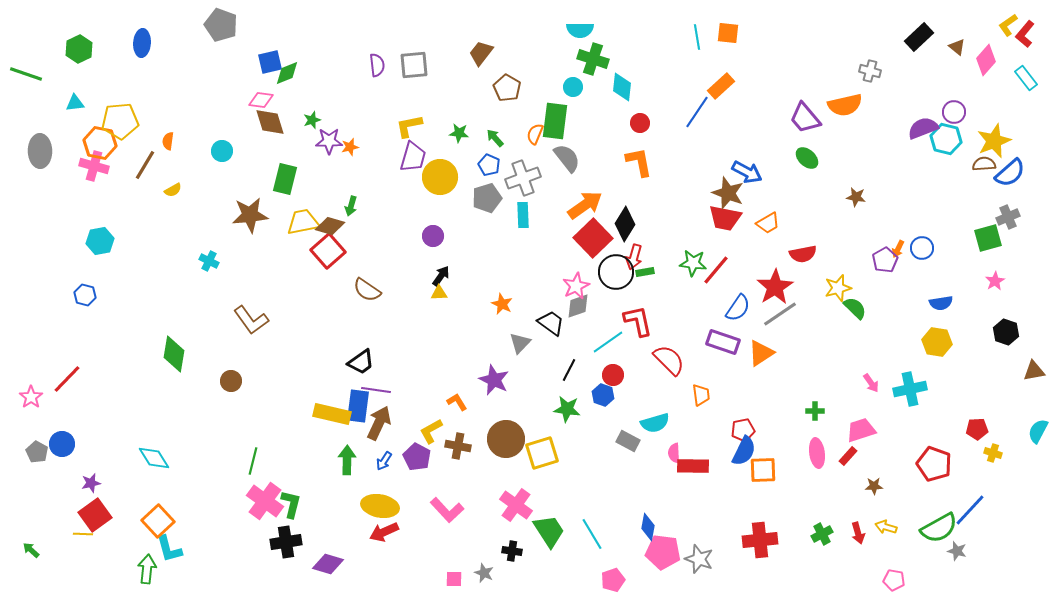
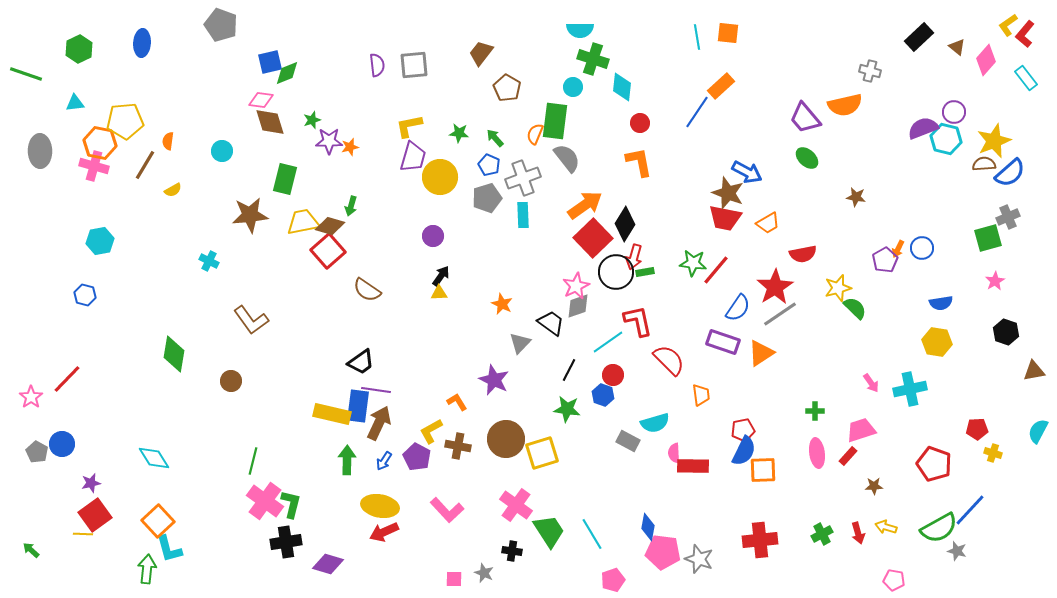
yellow pentagon at (120, 121): moved 5 px right
